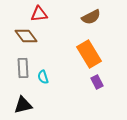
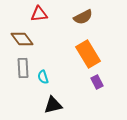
brown semicircle: moved 8 px left
brown diamond: moved 4 px left, 3 px down
orange rectangle: moved 1 px left
black triangle: moved 30 px right
